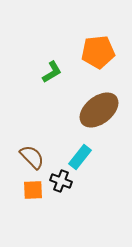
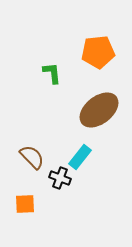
green L-shape: moved 1 px down; rotated 65 degrees counterclockwise
black cross: moved 1 px left, 3 px up
orange square: moved 8 px left, 14 px down
